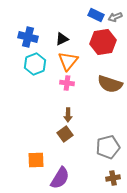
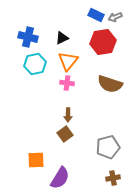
black triangle: moved 1 px up
cyan hexagon: rotated 10 degrees clockwise
